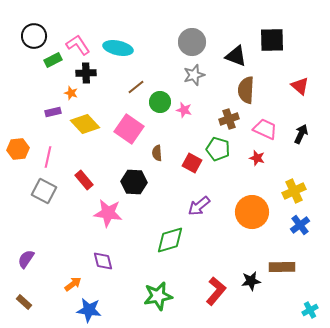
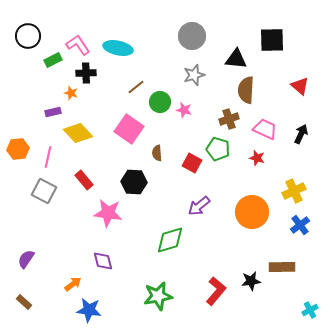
black circle at (34, 36): moved 6 px left
gray circle at (192, 42): moved 6 px up
black triangle at (236, 56): moved 3 px down; rotated 15 degrees counterclockwise
yellow diamond at (85, 124): moved 7 px left, 9 px down
